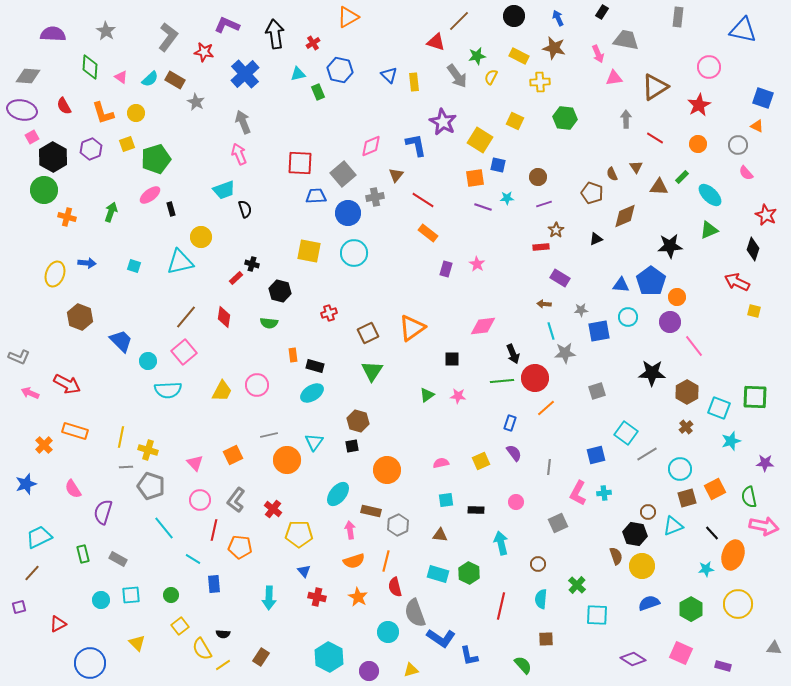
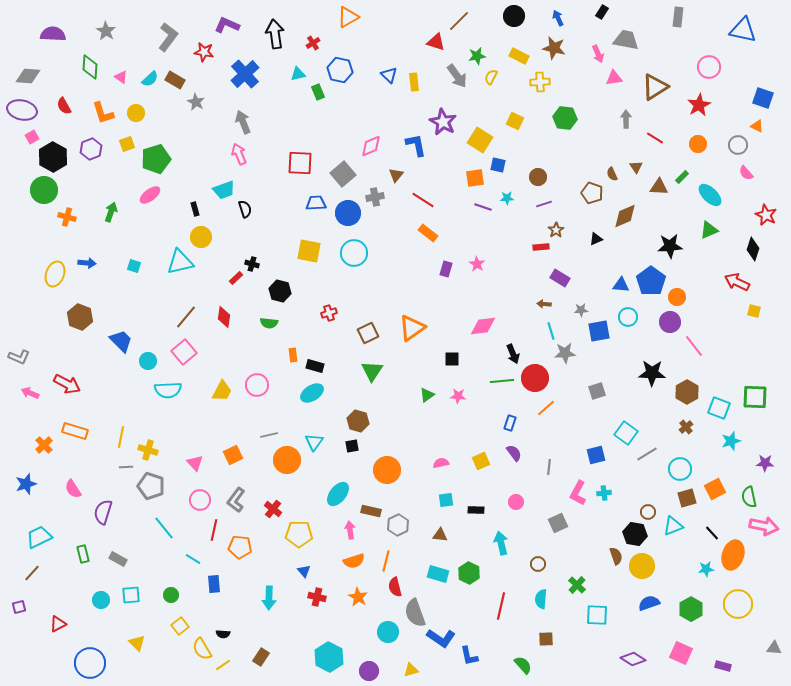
blue trapezoid at (316, 196): moved 7 px down
black rectangle at (171, 209): moved 24 px right
